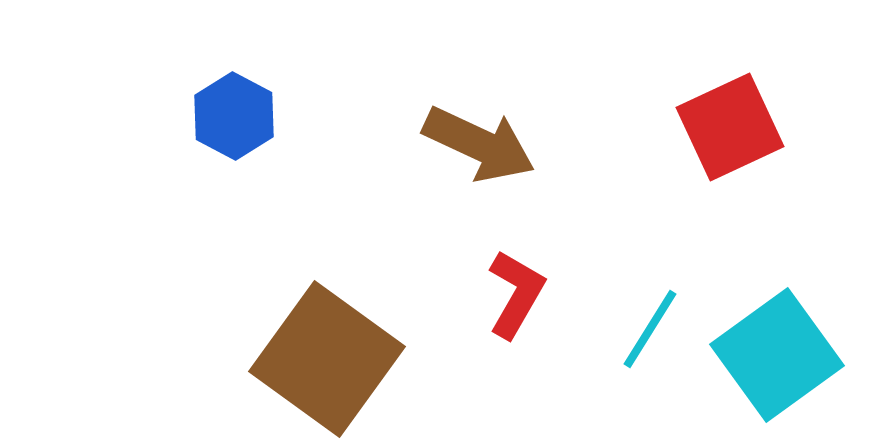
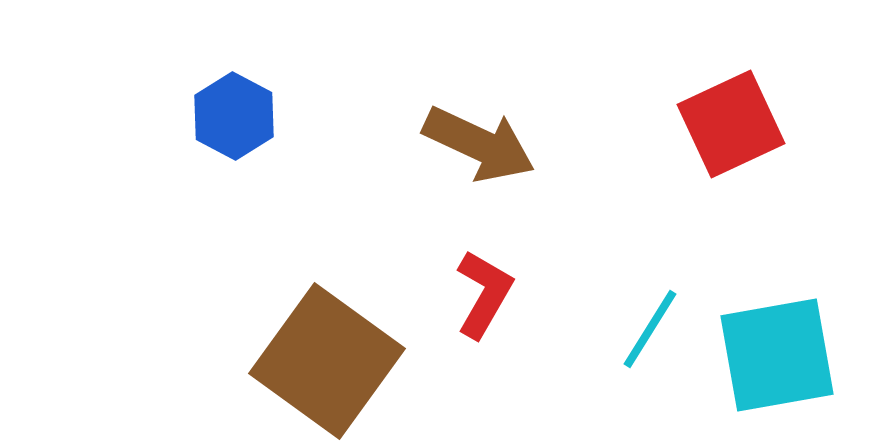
red square: moved 1 px right, 3 px up
red L-shape: moved 32 px left
cyan square: rotated 26 degrees clockwise
brown square: moved 2 px down
